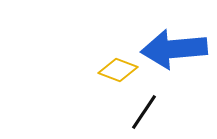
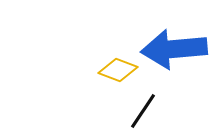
black line: moved 1 px left, 1 px up
